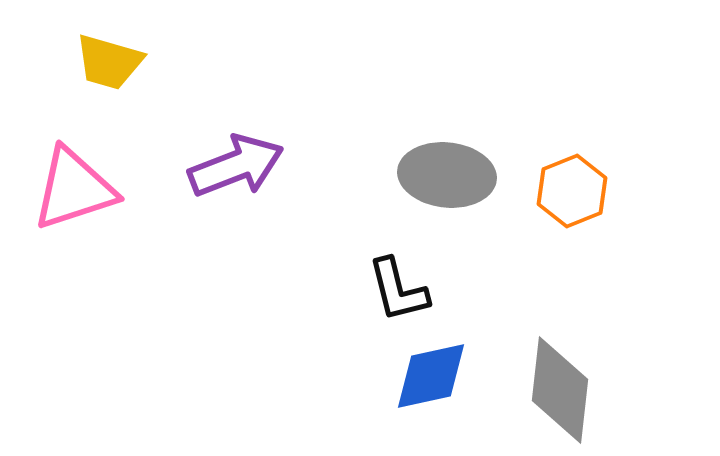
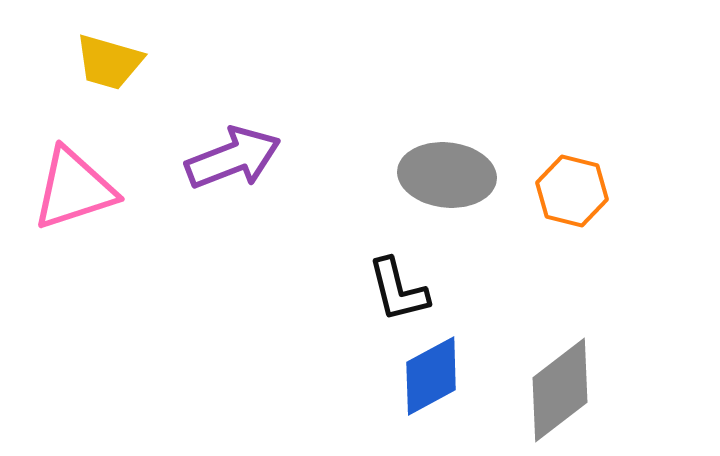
purple arrow: moved 3 px left, 8 px up
orange hexagon: rotated 24 degrees counterclockwise
blue diamond: rotated 16 degrees counterclockwise
gray diamond: rotated 46 degrees clockwise
